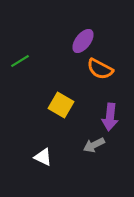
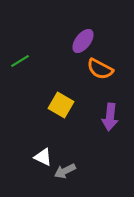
gray arrow: moved 29 px left, 26 px down
